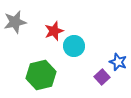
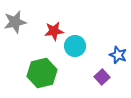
red star: rotated 12 degrees clockwise
cyan circle: moved 1 px right
blue star: moved 7 px up
green hexagon: moved 1 px right, 2 px up
